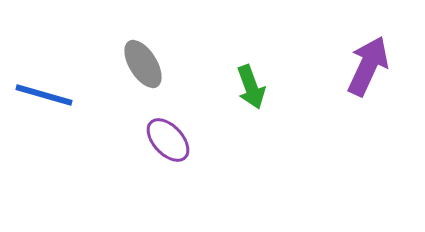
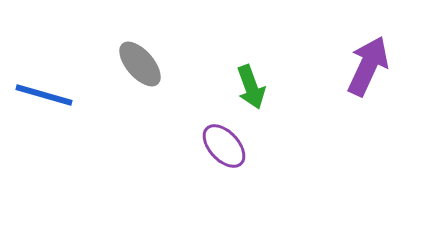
gray ellipse: moved 3 px left; rotated 9 degrees counterclockwise
purple ellipse: moved 56 px right, 6 px down
